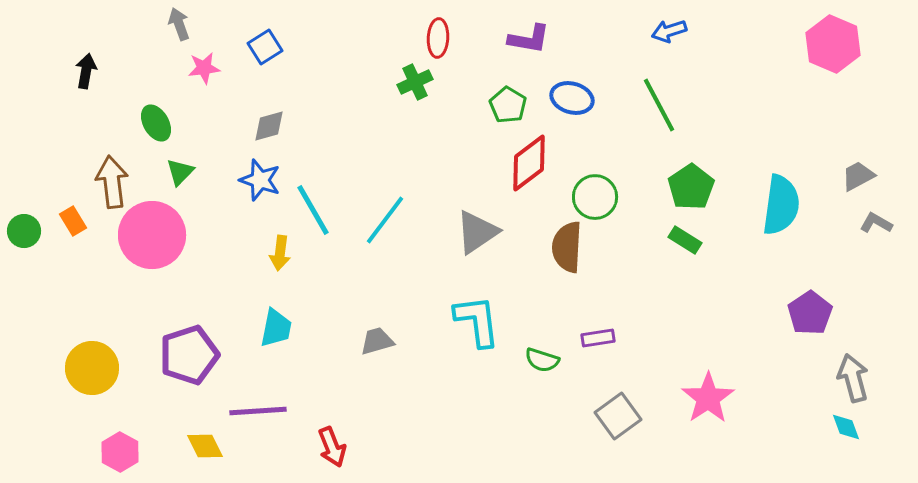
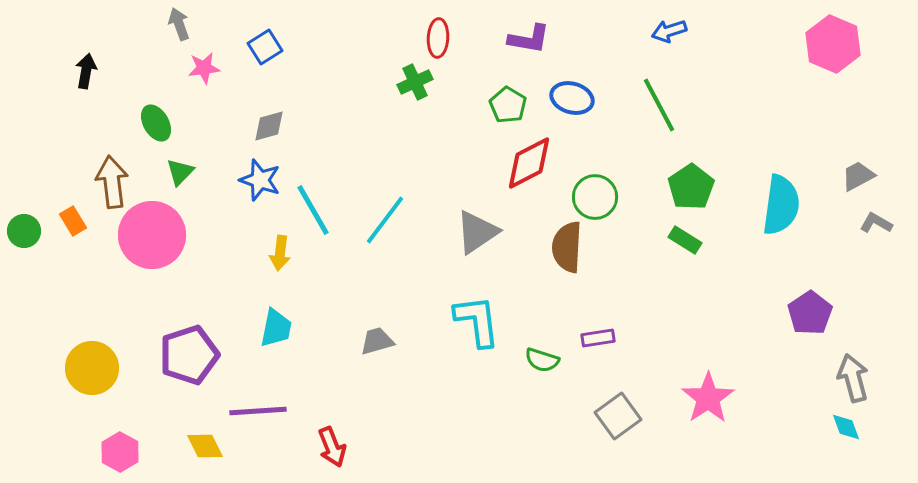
red diamond at (529, 163): rotated 10 degrees clockwise
